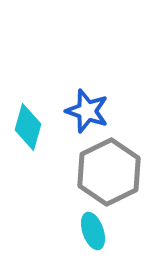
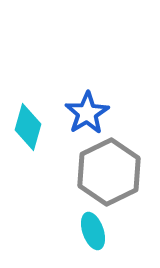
blue star: moved 2 px down; rotated 21 degrees clockwise
